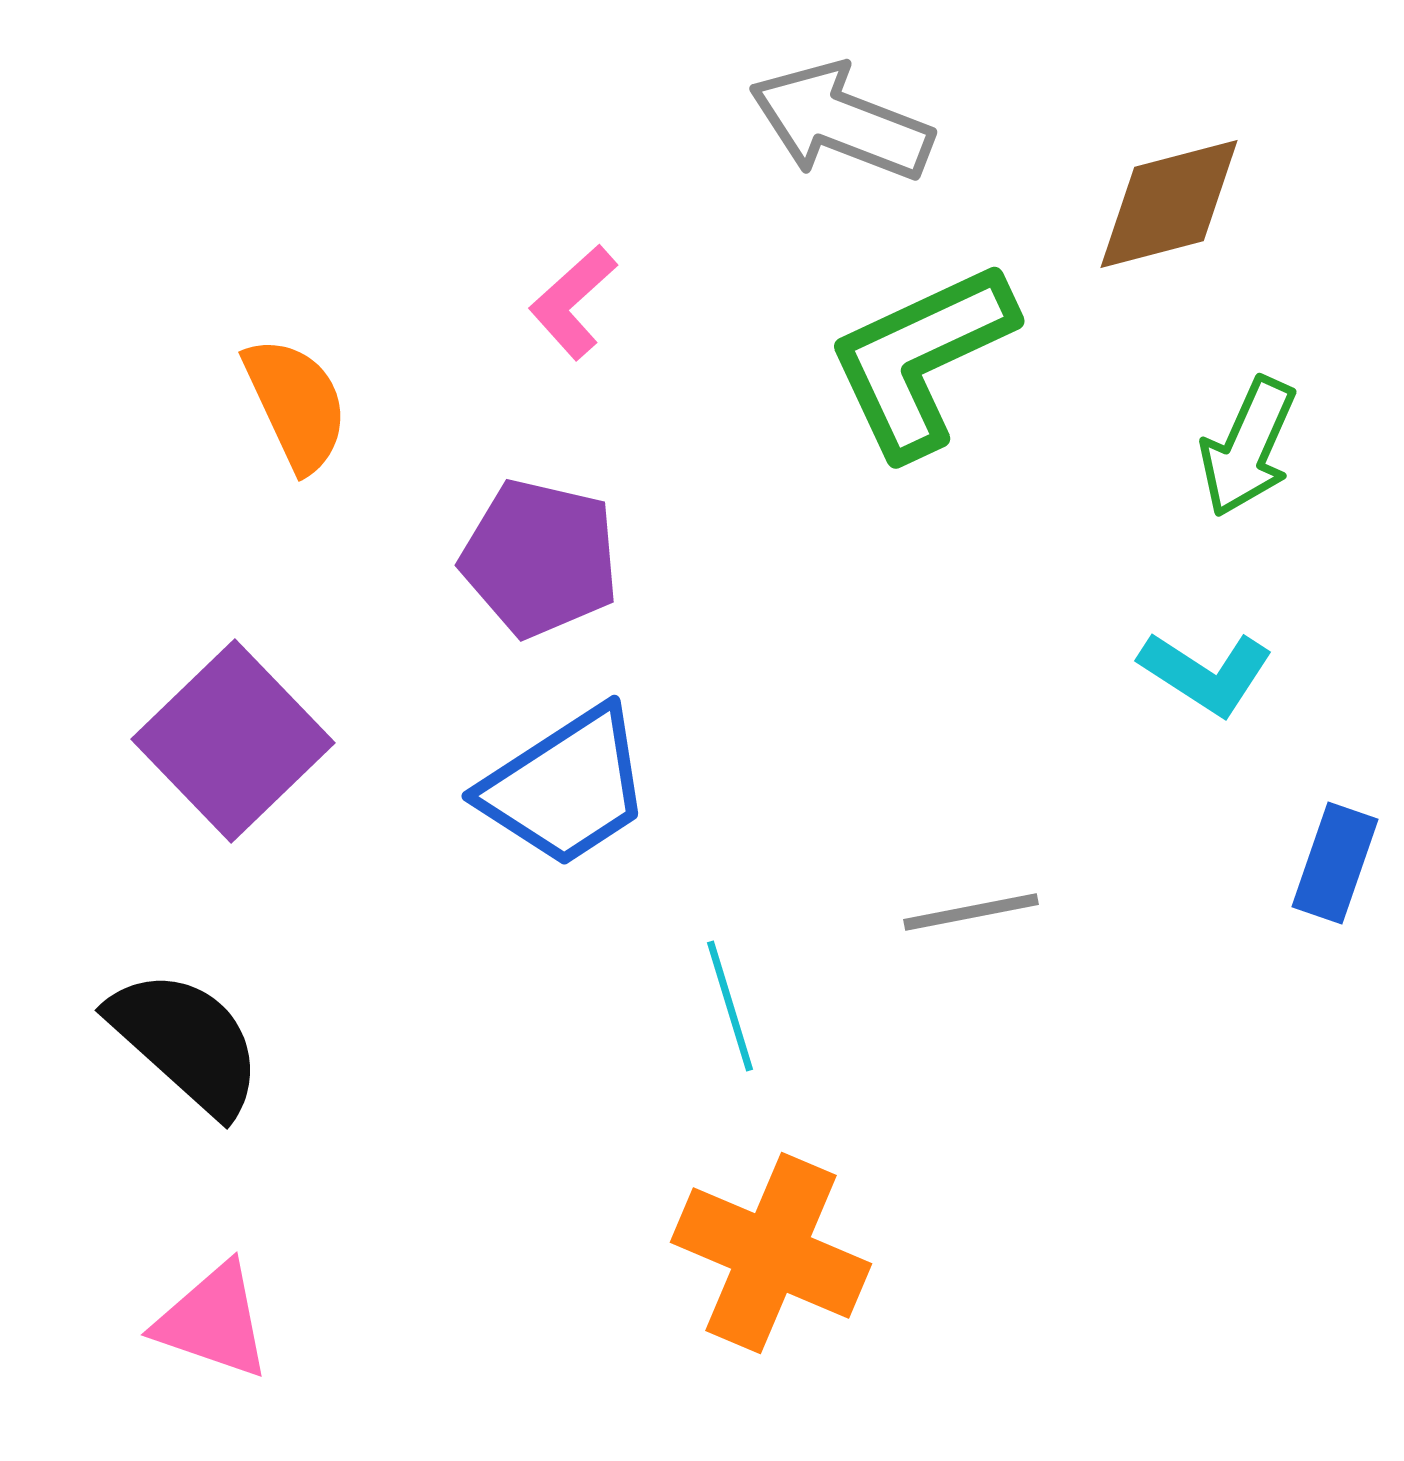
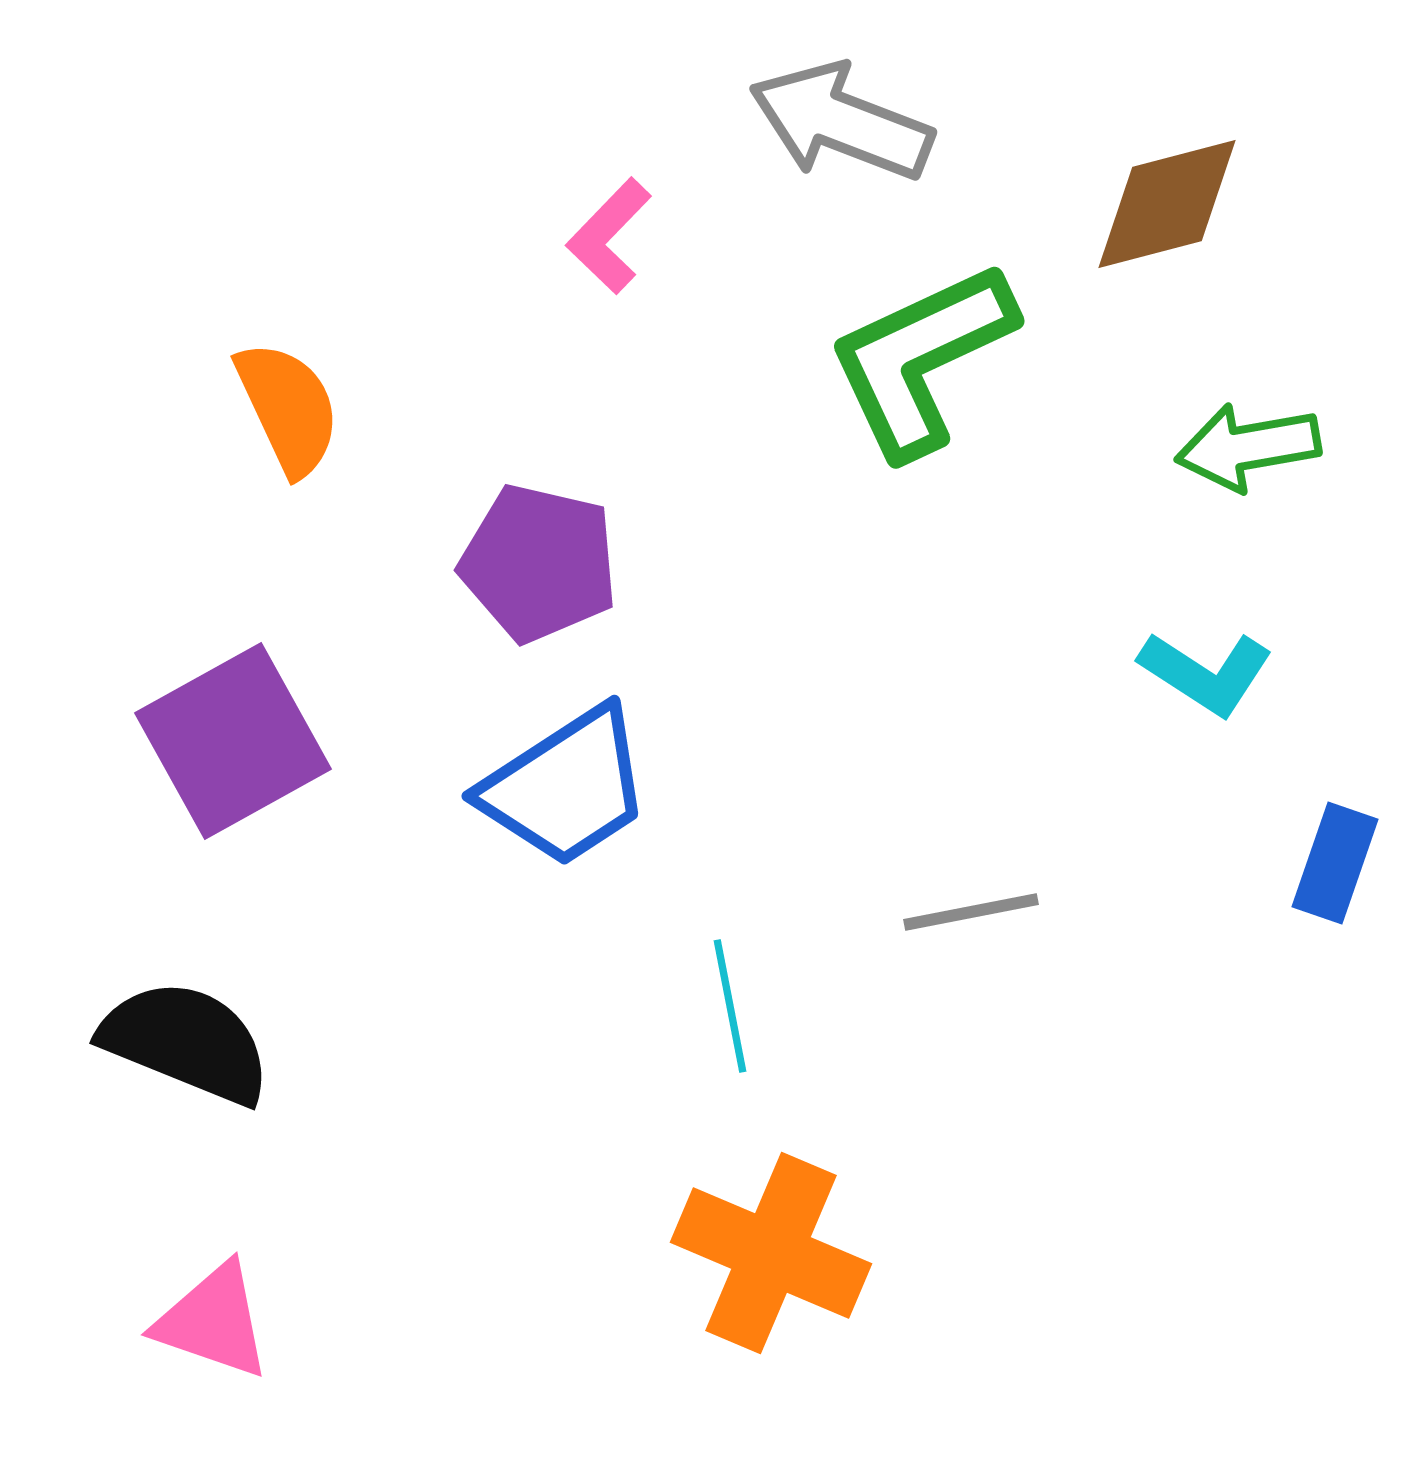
brown diamond: moved 2 px left
pink L-shape: moved 36 px right, 66 px up; rotated 4 degrees counterclockwise
orange semicircle: moved 8 px left, 4 px down
green arrow: rotated 56 degrees clockwise
purple pentagon: moved 1 px left, 5 px down
purple square: rotated 15 degrees clockwise
cyan line: rotated 6 degrees clockwise
black semicircle: rotated 20 degrees counterclockwise
